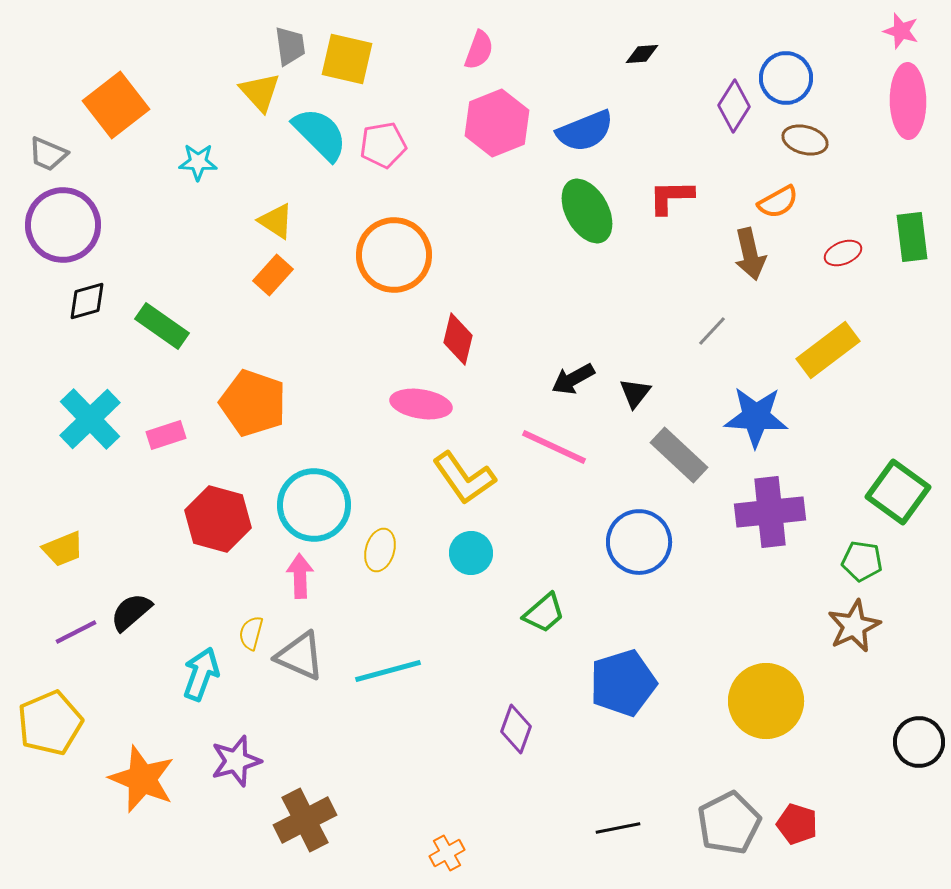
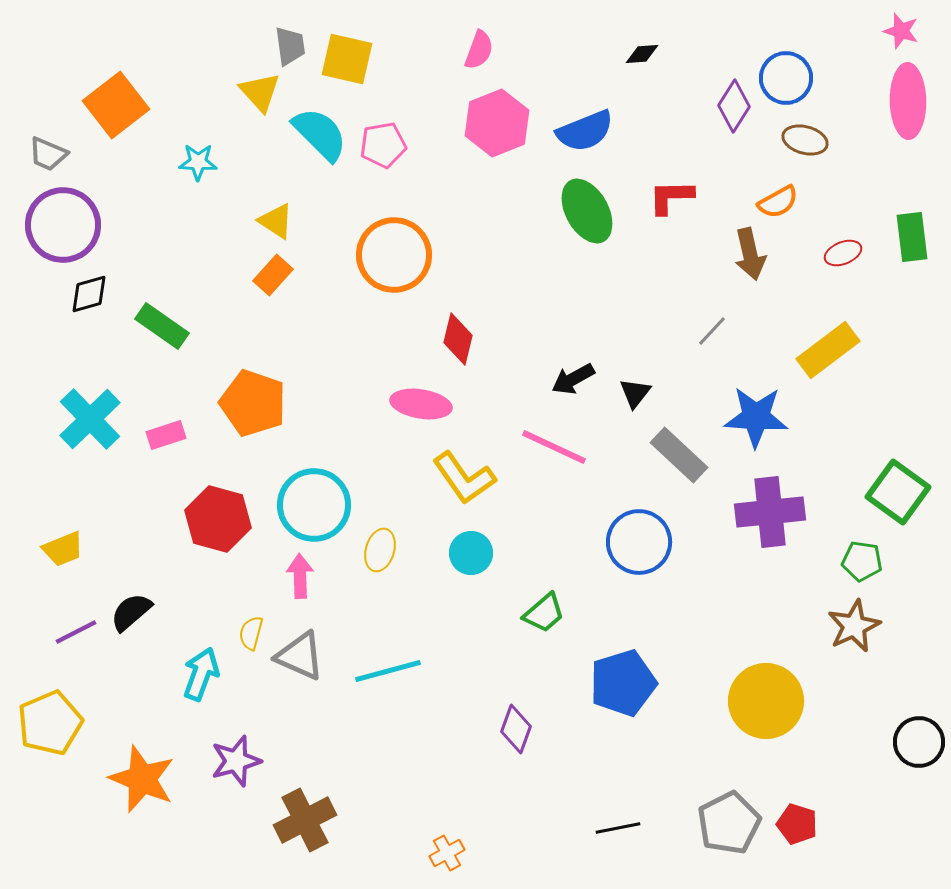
black diamond at (87, 301): moved 2 px right, 7 px up
